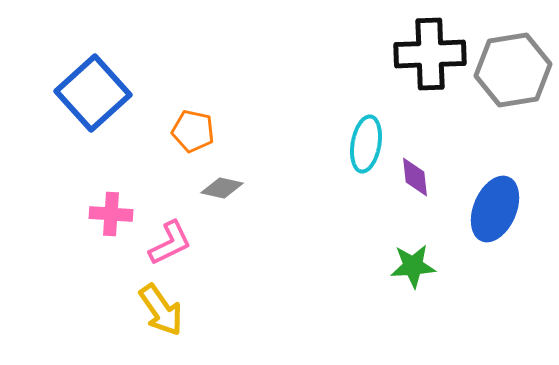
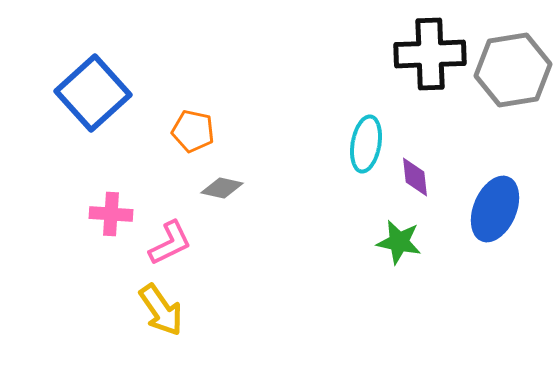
green star: moved 14 px left, 24 px up; rotated 15 degrees clockwise
